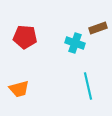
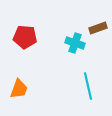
orange trapezoid: rotated 55 degrees counterclockwise
